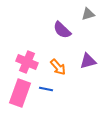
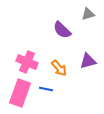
orange arrow: moved 1 px right, 1 px down
